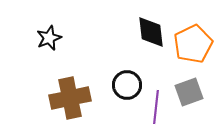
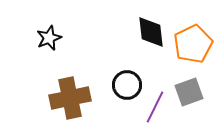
purple line: moved 1 px left; rotated 20 degrees clockwise
